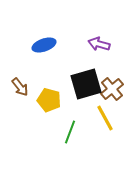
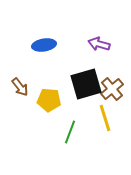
blue ellipse: rotated 10 degrees clockwise
yellow pentagon: rotated 10 degrees counterclockwise
yellow line: rotated 12 degrees clockwise
